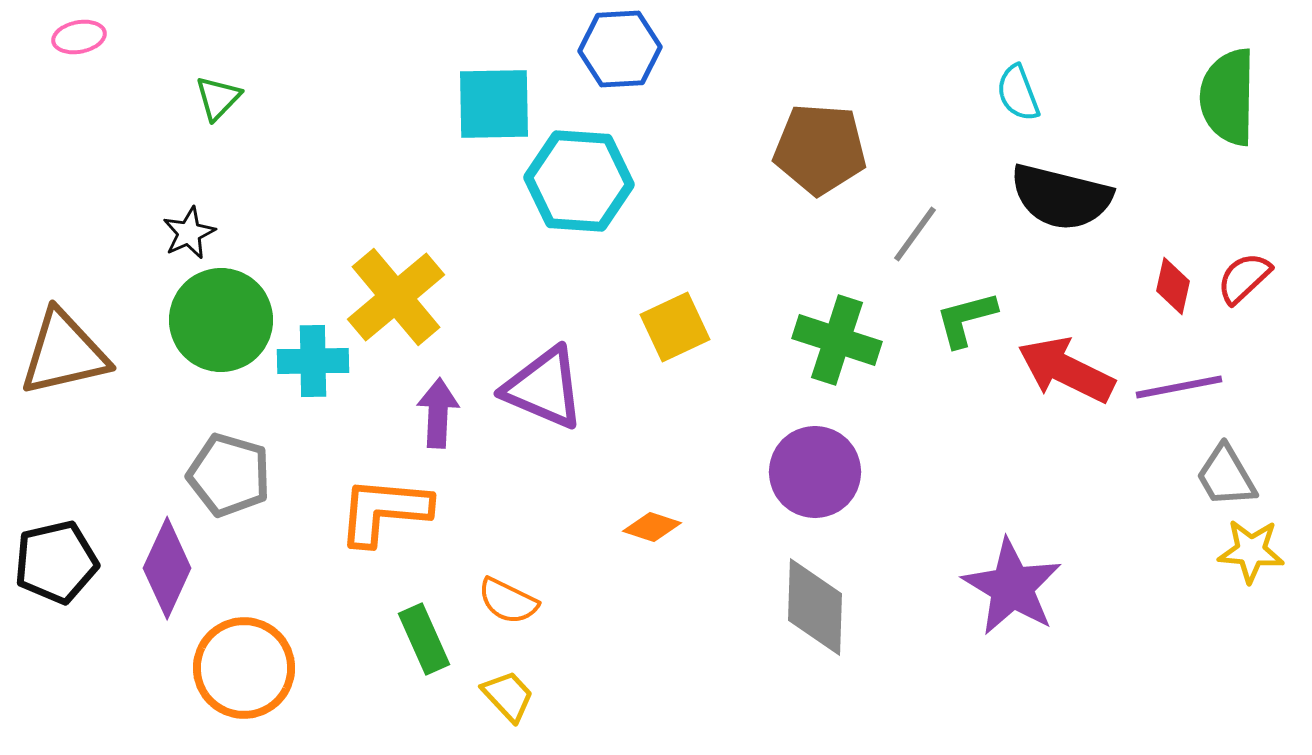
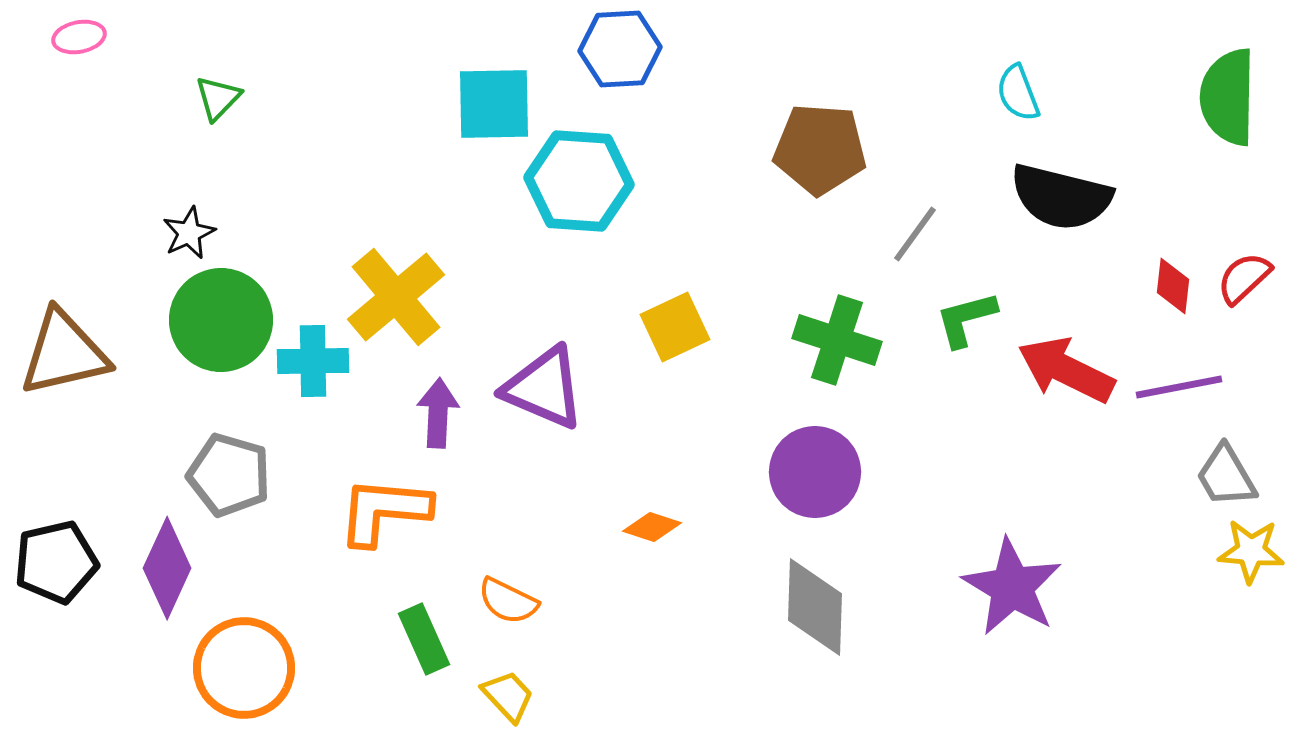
red diamond: rotated 6 degrees counterclockwise
